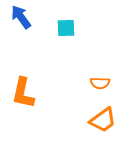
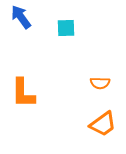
orange L-shape: rotated 12 degrees counterclockwise
orange trapezoid: moved 4 px down
